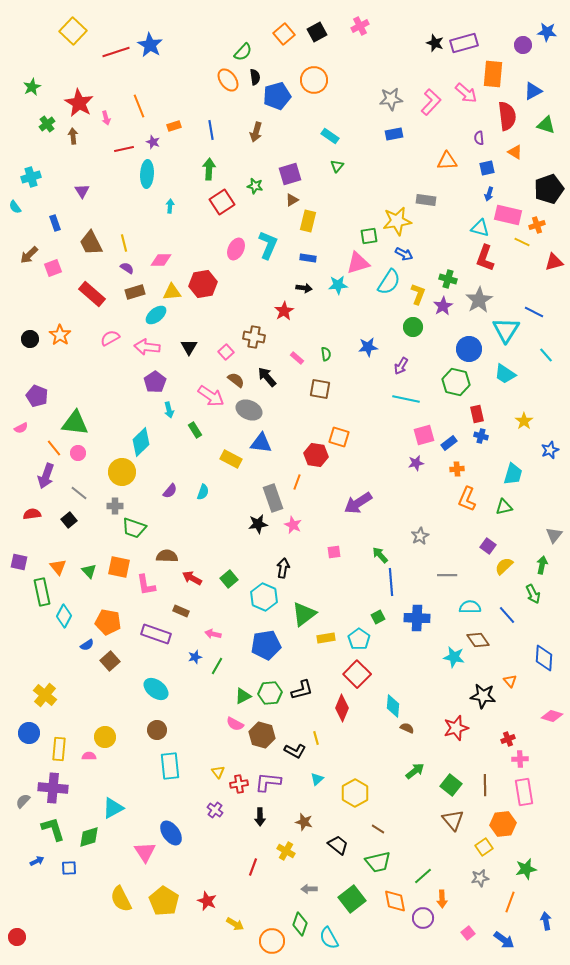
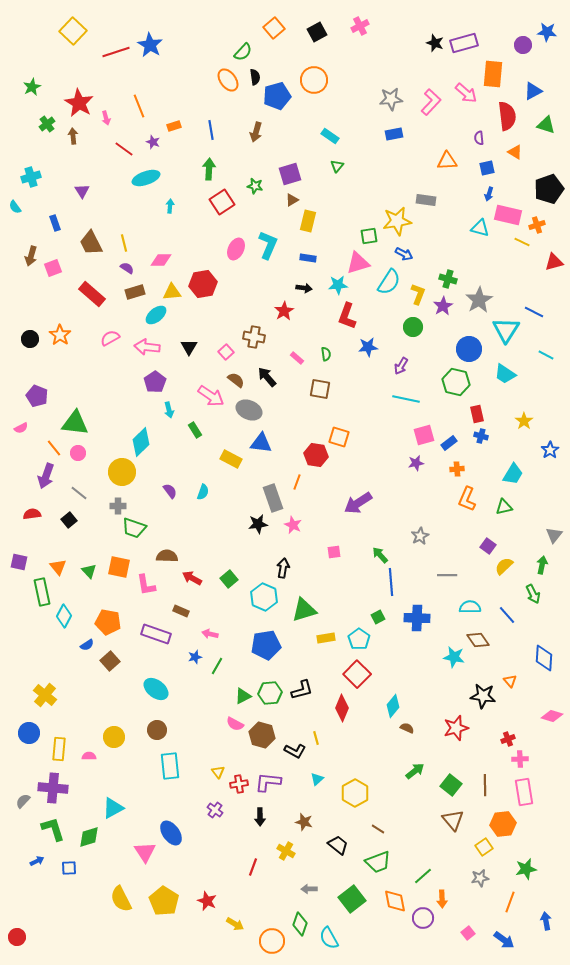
orange square at (284, 34): moved 10 px left, 6 px up
red line at (124, 149): rotated 48 degrees clockwise
cyan ellipse at (147, 174): moved 1 px left, 4 px down; rotated 68 degrees clockwise
brown arrow at (29, 255): moved 2 px right, 1 px down; rotated 30 degrees counterclockwise
red L-shape at (485, 258): moved 138 px left, 58 px down
cyan line at (546, 355): rotated 21 degrees counterclockwise
blue star at (550, 450): rotated 12 degrees counterclockwise
cyan trapezoid at (513, 474): rotated 15 degrees clockwise
purple semicircle at (170, 491): rotated 77 degrees counterclockwise
gray cross at (115, 506): moved 3 px right
green triangle at (304, 614): moved 4 px up; rotated 20 degrees clockwise
pink arrow at (213, 634): moved 3 px left
cyan diamond at (393, 706): rotated 35 degrees clockwise
yellow circle at (105, 737): moved 9 px right
green trapezoid at (378, 862): rotated 8 degrees counterclockwise
